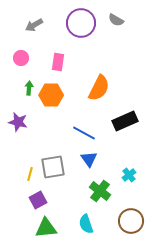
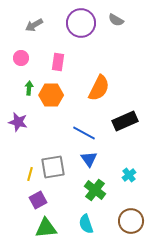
green cross: moved 5 px left, 1 px up
